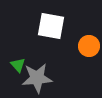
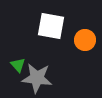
orange circle: moved 4 px left, 6 px up
gray star: rotated 12 degrees clockwise
